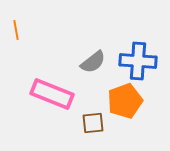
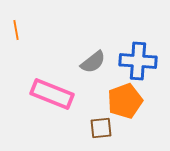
brown square: moved 8 px right, 5 px down
